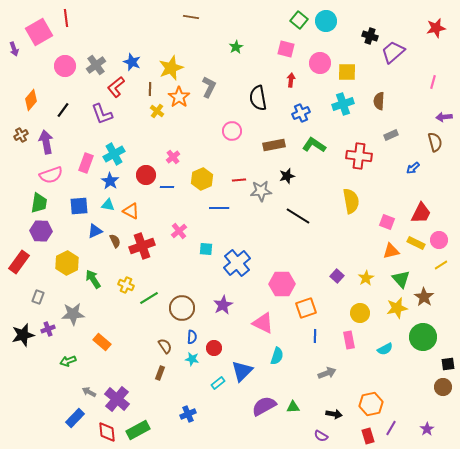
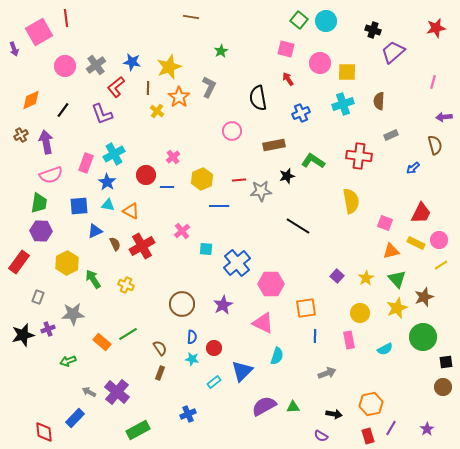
black cross at (370, 36): moved 3 px right, 6 px up
green star at (236, 47): moved 15 px left, 4 px down
blue star at (132, 62): rotated 12 degrees counterclockwise
yellow star at (171, 68): moved 2 px left, 1 px up
red arrow at (291, 80): moved 3 px left, 1 px up; rotated 40 degrees counterclockwise
brown line at (150, 89): moved 2 px left, 1 px up
orange diamond at (31, 100): rotated 25 degrees clockwise
brown semicircle at (435, 142): moved 3 px down
green L-shape at (314, 145): moved 1 px left, 16 px down
blue star at (110, 181): moved 3 px left, 1 px down
blue line at (219, 208): moved 2 px up
black line at (298, 216): moved 10 px down
pink square at (387, 222): moved 2 px left, 1 px down
pink cross at (179, 231): moved 3 px right
brown semicircle at (115, 241): moved 3 px down
red cross at (142, 246): rotated 10 degrees counterclockwise
green triangle at (401, 279): moved 4 px left
pink hexagon at (282, 284): moved 11 px left
brown star at (424, 297): rotated 18 degrees clockwise
green line at (149, 298): moved 21 px left, 36 px down
brown circle at (182, 308): moved 4 px up
orange square at (306, 308): rotated 10 degrees clockwise
yellow star at (397, 308): rotated 10 degrees counterclockwise
brown semicircle at (165, 346): moved 5 px left, 2 px down
black square at (448, 364): moved 2 px left, 2 px up
cyan rectangle at (218, 383): moved 4 px left, 1 px up
purple cross at (117, 399): moved 7 px up
red diamond at (107, 432): moved 63 px left
